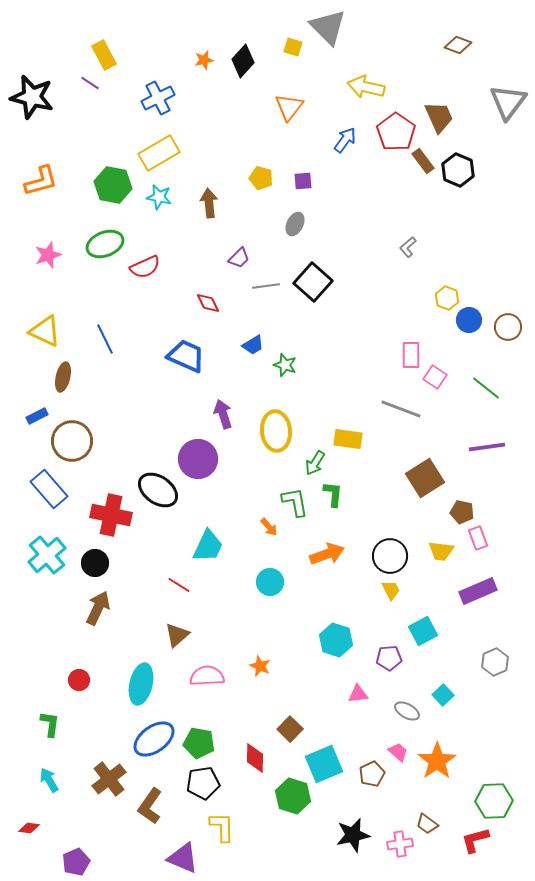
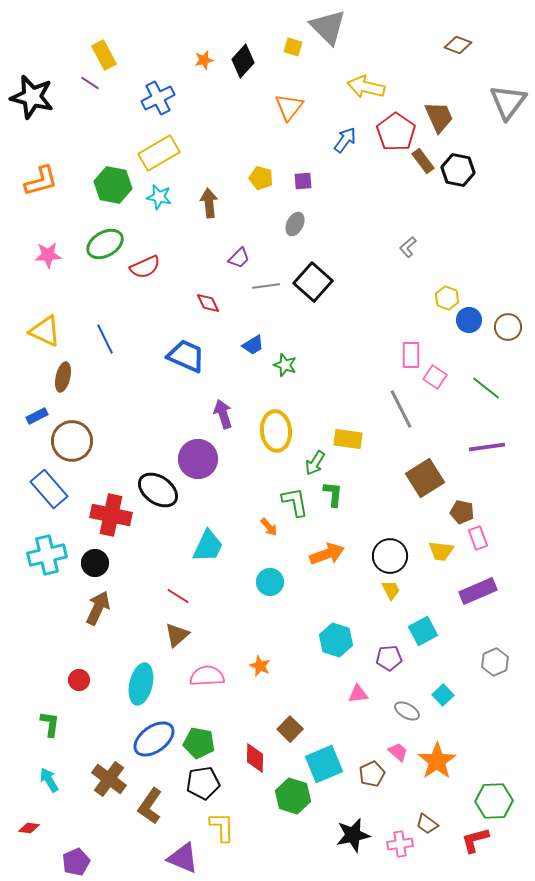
black hexagon at (458, 170): rotated 12 degrees counterclockwise
green ellipse at (105, 244): rotated 9 degrees counterclockwise
pink star at (48, 255): rotated 16 degrees clockwise
gray line at (401, 409): rotated 42 degrees clockwise
cyan cross at (47, 555): rotated 27 degrees clockwise
red line at (179, 585): moved 1 px left, 11 px down
brown cross at (109, 779): rotated 16 degrees counterclockwise
